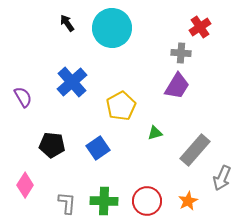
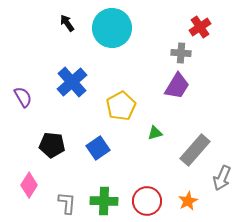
pink diamond: moved 4 px right
